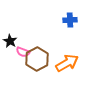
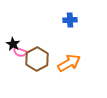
black star: moved 3 px right, 3 px down
pink semicircle: moved 3 px left
orange arrow: moved 2 px right
